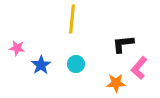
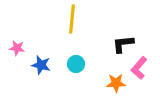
blue star: rotated 24 degrees counterclockwise
